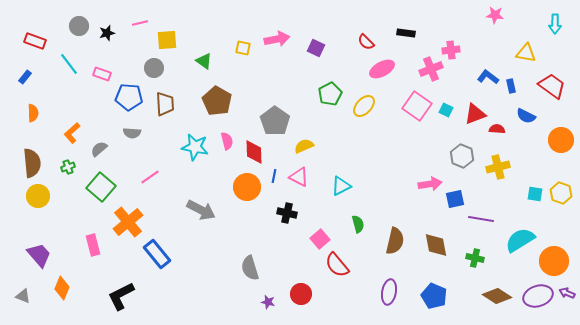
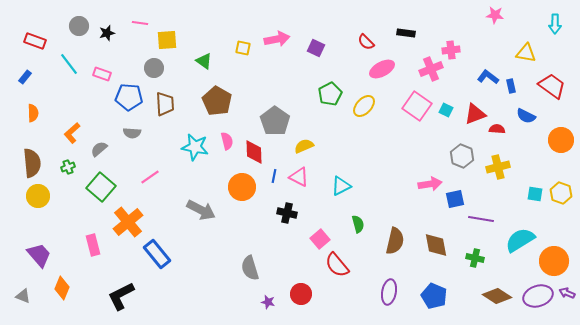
pink line at (140, 23): rotated 21 degrees clockwise
orange circle at (247, 187): moved 5 px left
